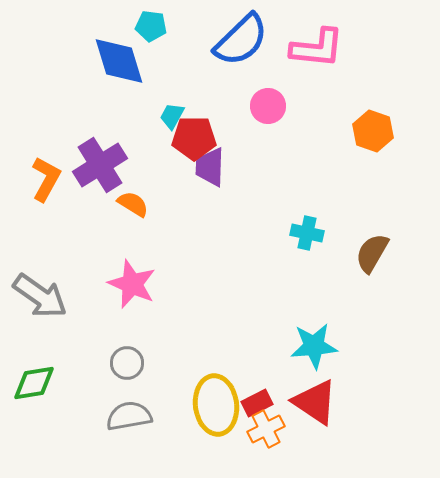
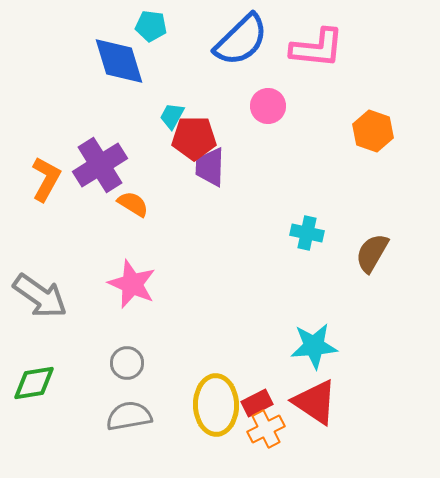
yellow ellipse: rotated 6 degrees clockwise
